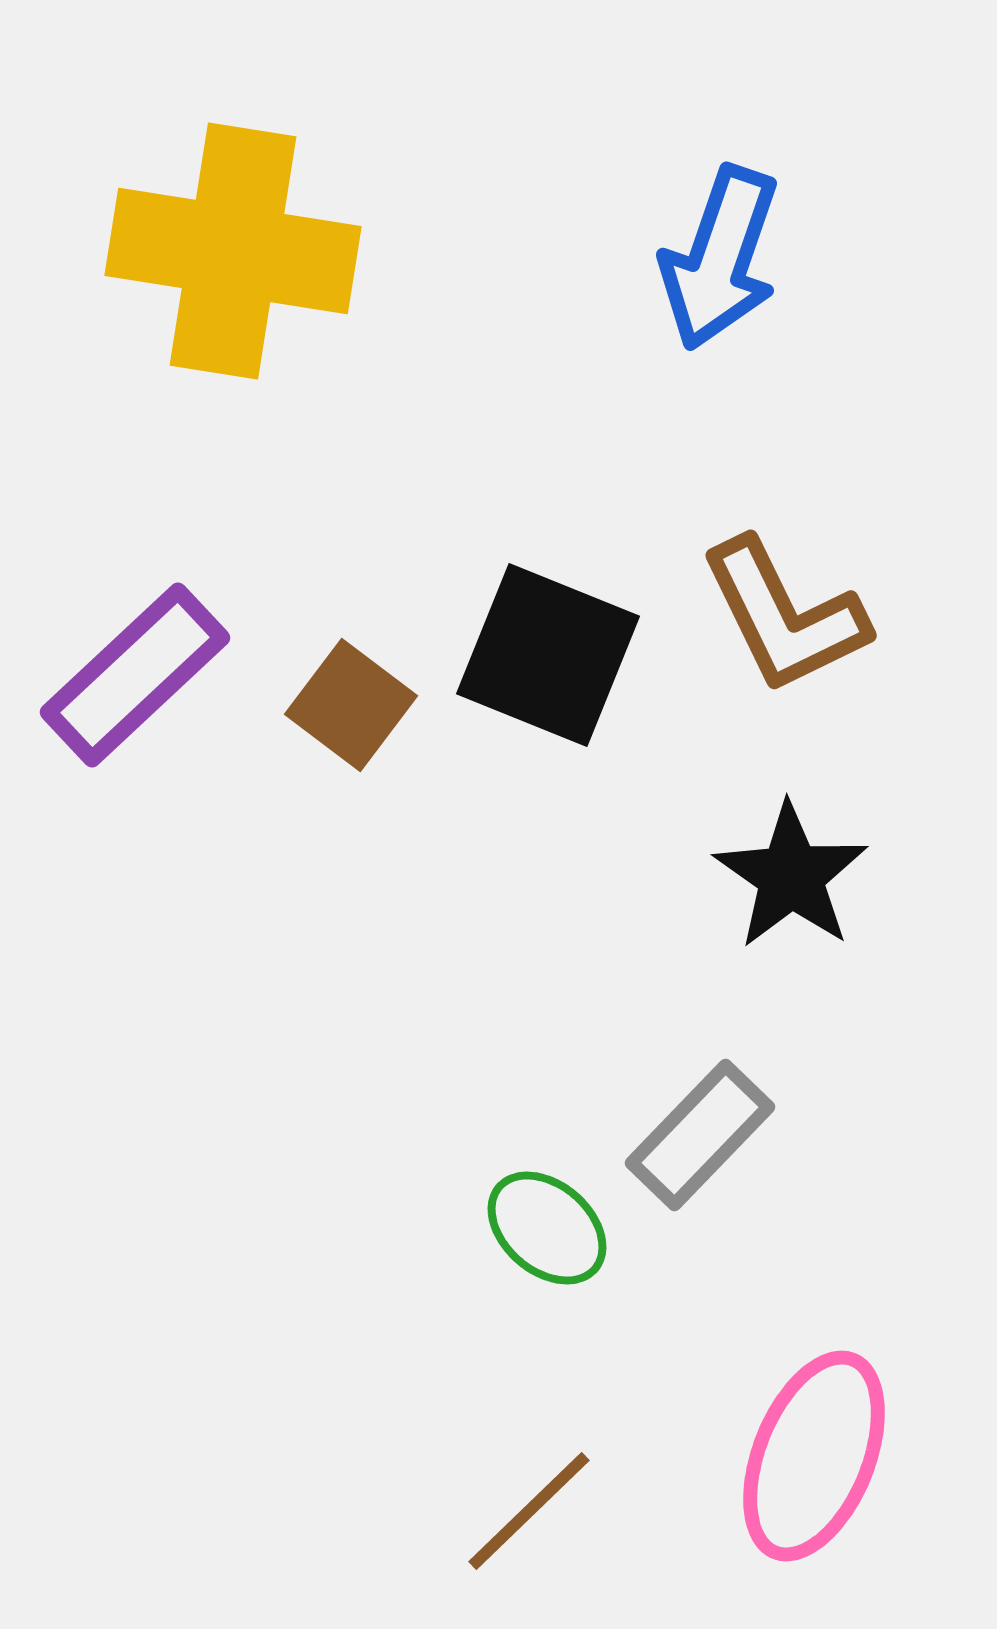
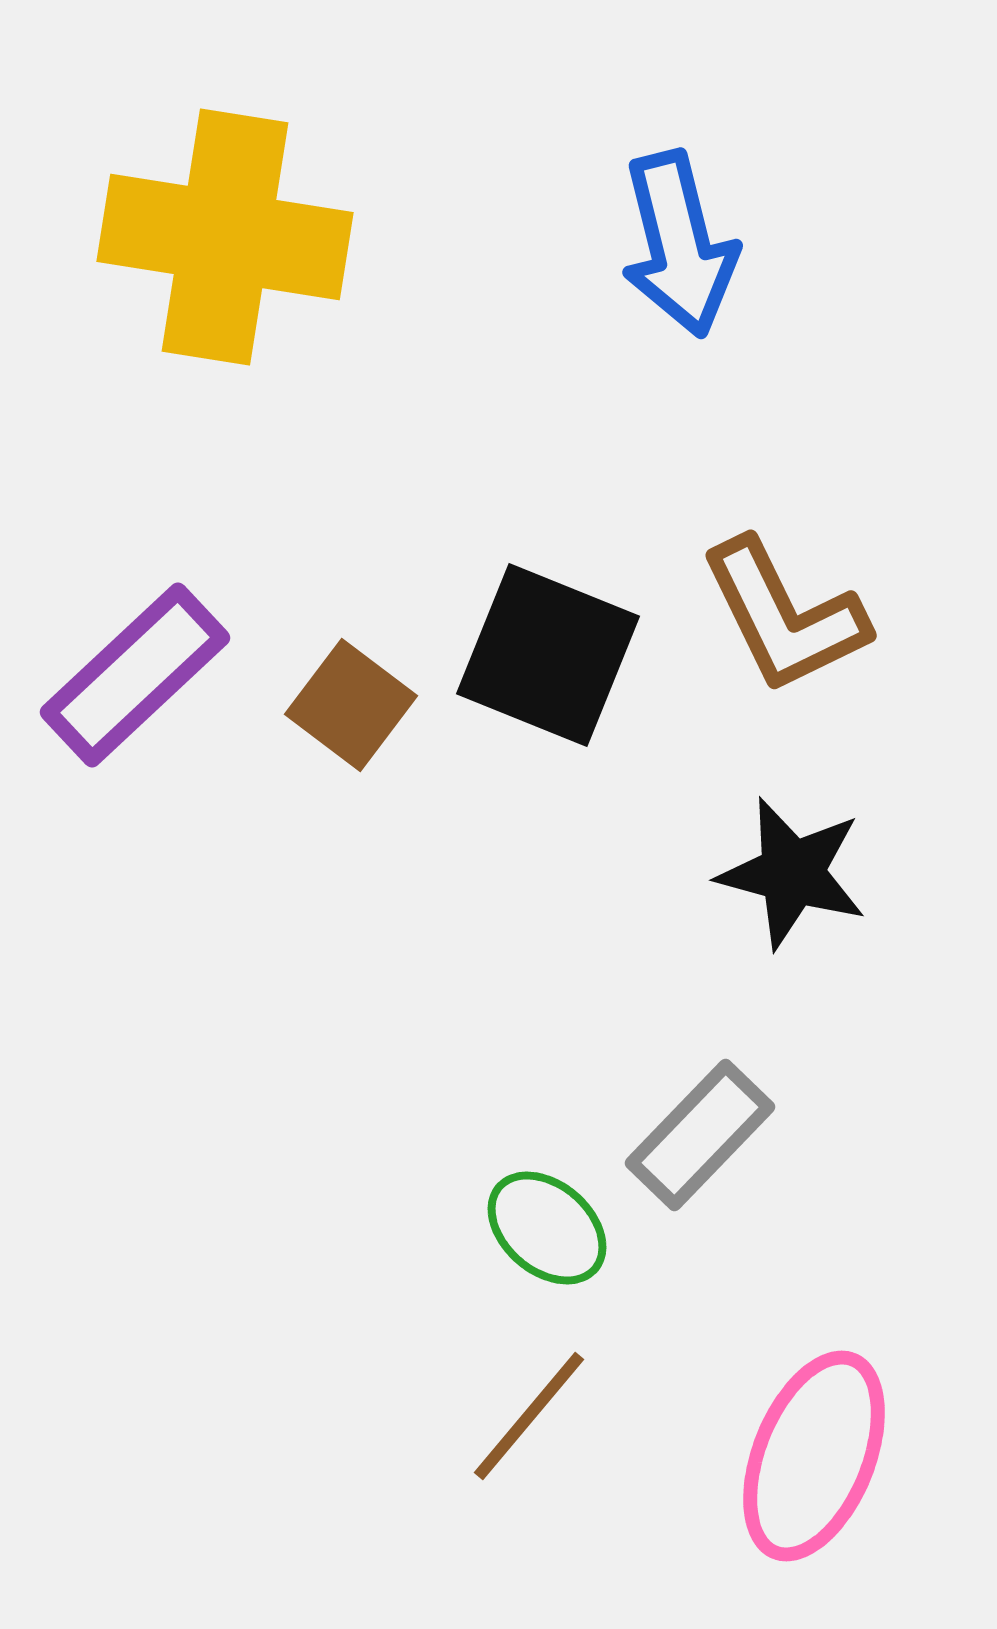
yellow cross: moved 8 px left, 14 px up
blue arrow: moved 41 px left, 14 px up; rotated 33 degrees counterclockwise
black star: moved 1 px right, 3 px up; rotated 20 degrees counterclockwise
brown line: moved 95 px up; rotated 6 degrees counterclockwise
